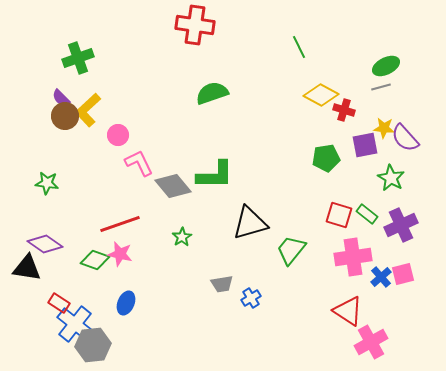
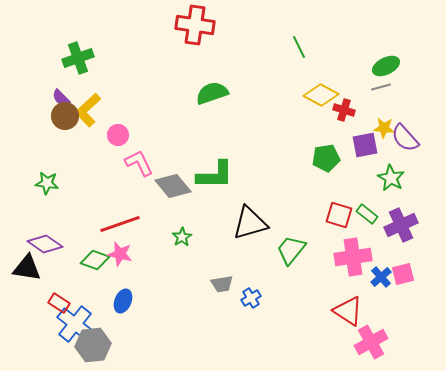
blue ellipse at (126, 303): moved 3 px left, 2 px up
